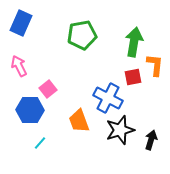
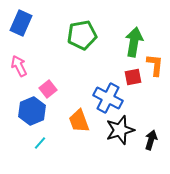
blue hexagon: moved 2 px right, 1 px down; rotated 24 degrees counterclockwise
